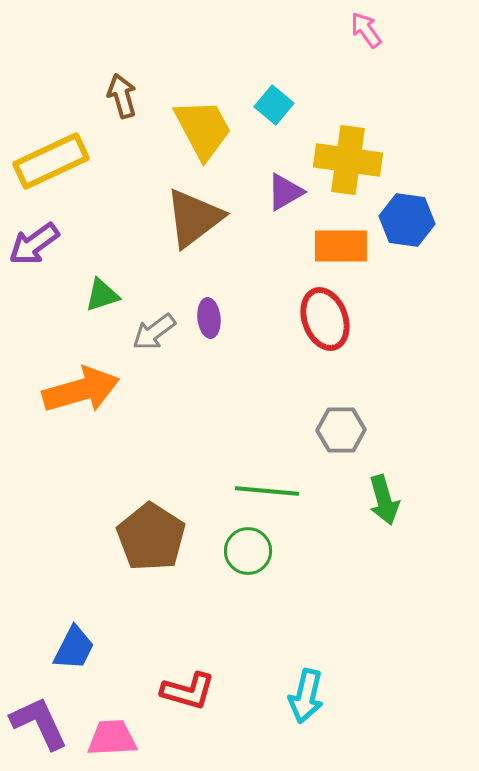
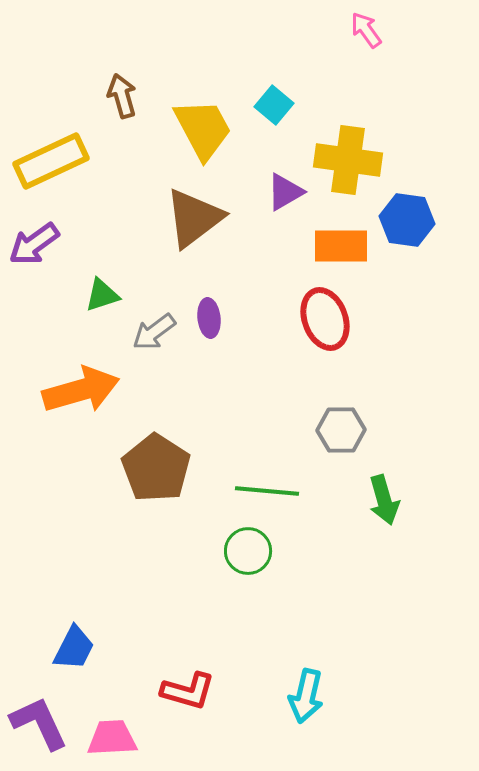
brown pentagon: moved 5 px right, 69 px up
